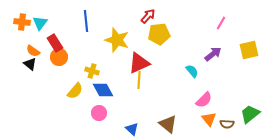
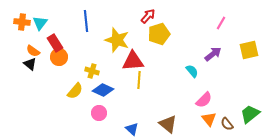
yellow pentagon: rotated 10 degrees counterclockwise
red triangle: moved 6 px left, 2 px up; rotated 20 degrees clockwise
blue diamond: rotated 35 degrees counterclockwise
brown semicircle: rotated 48 degrees clockwise
